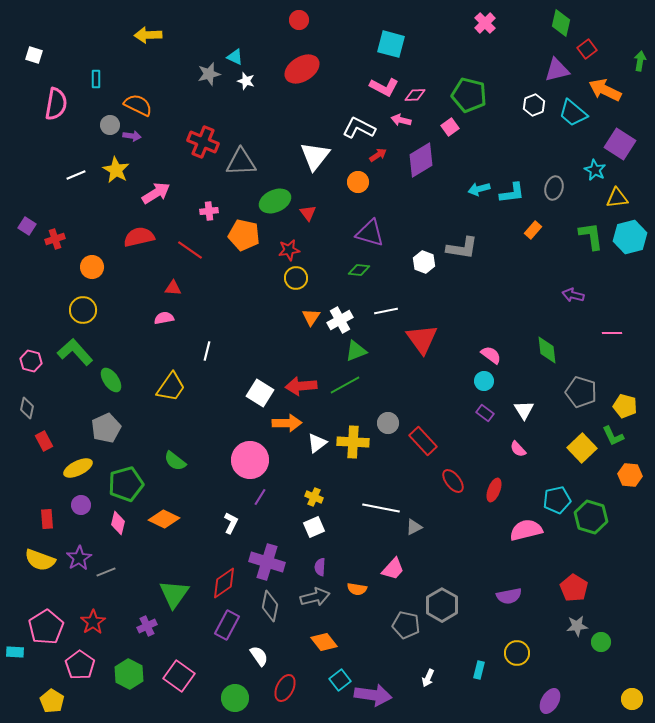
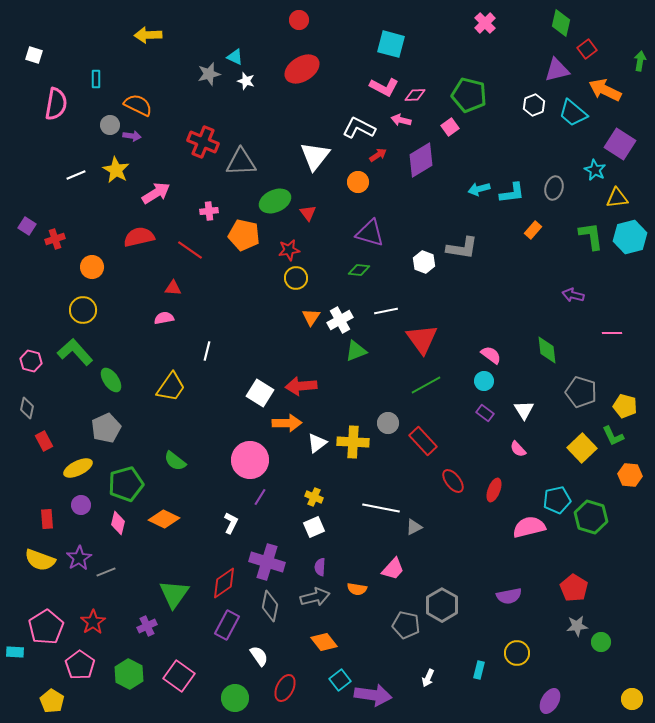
green line at (345, 385): moved 81 px right
pink semicircle at (526, 530): moved 3 px right, 3 px up
